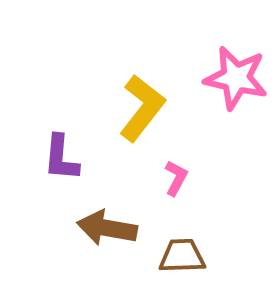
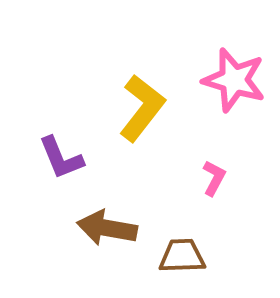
pink star: moved 2 px left, 2 px down; rotated 4 degrees clockwise
purple L-shape: rotated 27 degrees counterclockwise
pink L-shape: moved 38 px right
